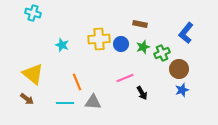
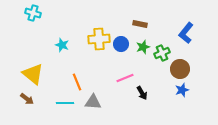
brown circle: moved 1 px right
